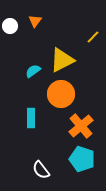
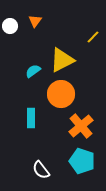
cyan pentagon: moved 2 px down
